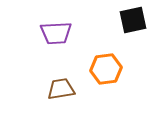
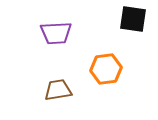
black square: moved 1 px up; rotated 20 degrees clockwise
brown trapezoid: moved 3 px left, 1 px down
